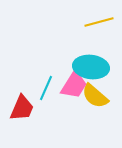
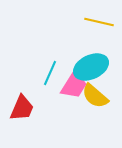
yellow line: rotated 28 degrees clockwise
cyan ellipse: rotated 32 degrees counterclockwise
cyan line: moved 4 px right, 15 px up
